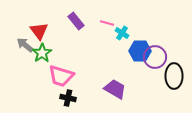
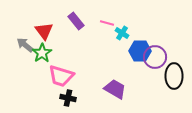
red triangle: moved 5 px right
